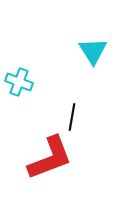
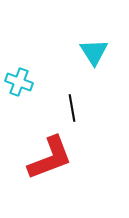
cyan triangle: moved 1 px right, 1 px down
black line: moved 9 px up; rotated 20 degrees counterclockwise
